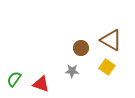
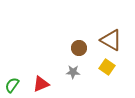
brown circle: moved 2 px left
gray star: moved 1 px right, 1 px down
green semicircle: moved 2 px left, 6 px down
red triangle: rotated 42 degrees counterclockwise
